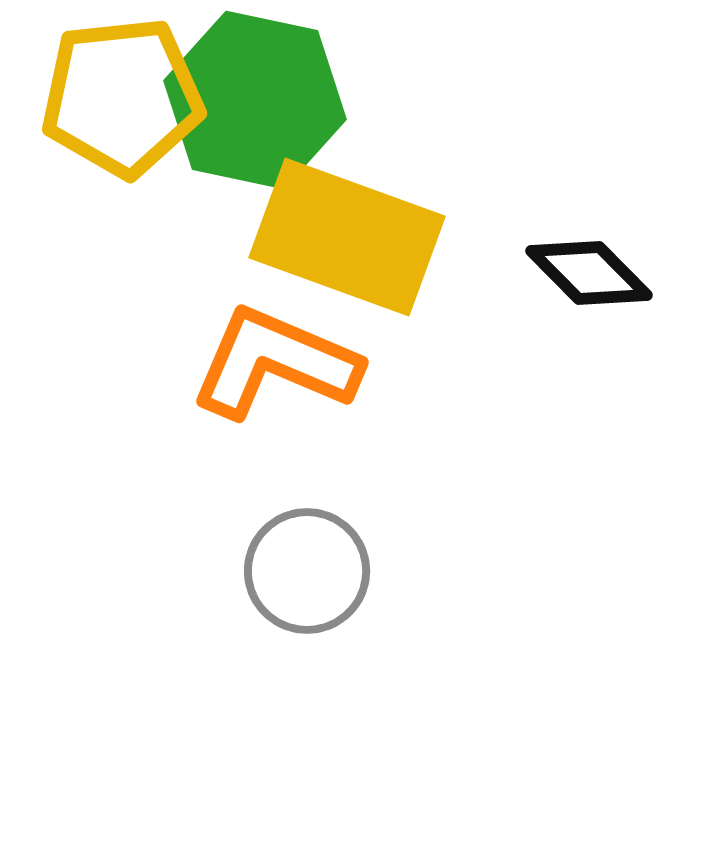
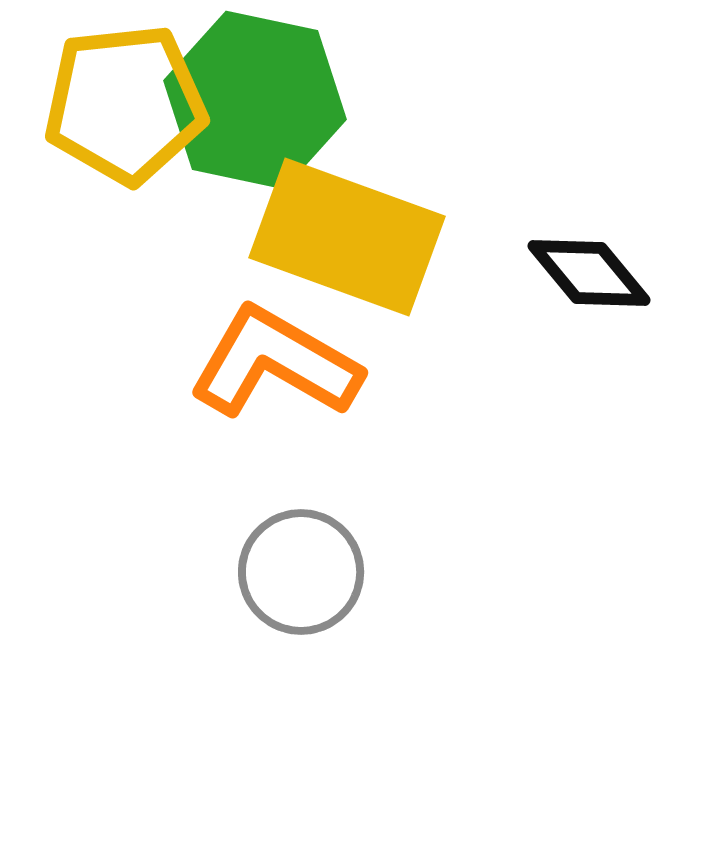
yellow pentagon: moved 3 px right, 7 px down
black diamond: rotated 5 degrees clockwise
orange L-shape: rotated 7 degrees clockwise
gray circle: moved 6 px left, 1 px down
